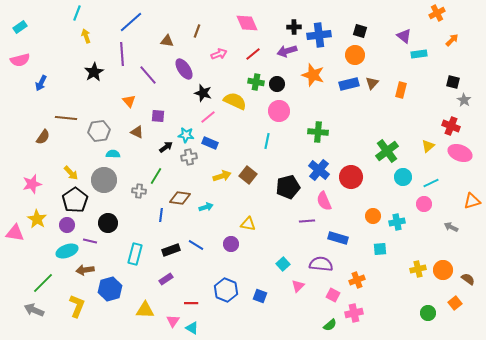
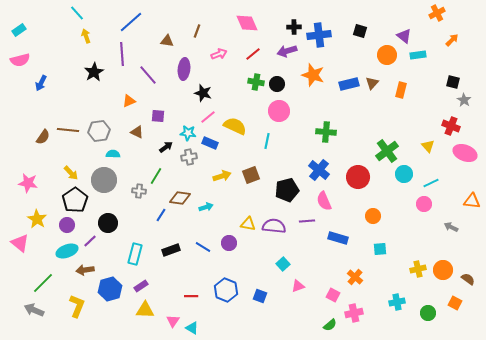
cyan line at (77, 13): rotated 63 degrees counterclockwise
cyan rectangle at (20, 27): moved 1 px left, 3 px down
cyan rectangle at (419, 54): moved 1 px left, 1 px down
orange circle at (355, 55): moved 32 px right
purple ellipse at (184, 69): rotated 40 degrees clockwise
orange triangle at (129, 101): rotated 48 degrees clockwise
yellow semicircle at (235, 101): moved 25 px down
brown line at (66, 118): moved 2 px right, 12 px down
green cross at (318, 132): moved 8 px right
cyan star at (186, 135): moved 2 px right, 2 px up
yellow triangle at (428, 146): rotated 32 degrees counterclockwise
pink ellipse at (460, 153): moved 5 px right
brown square at (248, 175): moved 3 px right; rotated 30 degrees clockwise
red circle at (351, 177): moved 7 px right
cyan circle at (403, 177): moved 1 px right, 3 px up
pink star at (32, 184): moved 4 px left, 1 px up; rotated 24 degrees clockwise
black pentagon at (288, 187): moved 1 px left, 3 px down
orange triangle at (472, 201): rotated 24 degrees clockwise
blue line at (161, 215): rotated 24 degrees clockwise
cyan cross at (397, 222): moved 80 px down
pink triangle at (15, 233): moved 5 px right, 10 px down; rotated 30 degrees clockwise
purple line at (90, 241): rotated 56 degrees counterclockwise
purple circle at (231, 244): moved 2 px left, 1 px up
blue line at (196, 245): moved 7 px right, 2 px down
purple semicircle at (321, 264): moved 47 px left, 38 px up
purple rectangle at (166, 279): moved 25 px left, 7 px down
orange cross at (357, 280): moved 2 px left, 3 px up; rotated 28 degrees counterclockwise
pink triangle at (298, 286): rotated 24 degrees clockwise
red line at (191, 303): moved 7 px up
orange square at (455, 303): rotated 24 degrees counterclockwise
